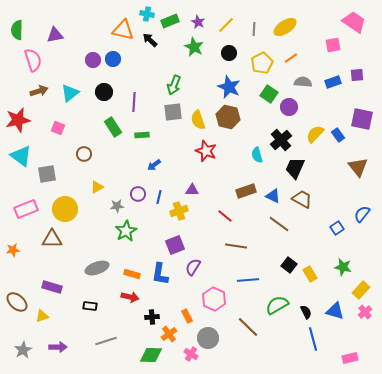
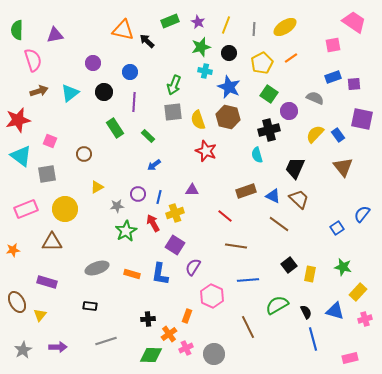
cyan cross at (147, 14): moved 58 px right, 57 px down
yellow line at (226, 25): rotated 24 degrees counterclockwise
black arrow at (150, 40): moved 3 px left, 1 px down
green star at (194, 47): moved 7 px right; rotated 30 degrees clockwise
blue circle at (113, 59): moved 17 px right, 13 px down
purple circle at (93, 60): moved 3 px down
purple square at (357, 75): moved 3 px left, 9 px down
gray semicircle at (303, 82): moved 12 px right, 16 px down; rotated 18 degrees clockwise
blue rectangle at (333, 82): moved 5 px up
purple circle at (289, 107): moved 4 px down
green rectangle at (113, 127): moved 2 px right, 1 px down
pink square at (58, 128): moved 8 px left, 13 px down
green rectangle at (142, 135): moved 6 px right, 1 px down; rotated 48 degrees clockwise
black cross at (281, 140): moved 12 px left, 10 px up; rotated 25 degrees clockwise
brown triangle at (358, 167): moved 15 px left
brown trapezoid at (302, 199): moved 3 px left; rotated 15 degrees clockwise
yellow cross at (179, 211): moved 4 px left, 2 px down
brown triangle at (52, 239): moved 3 px down
purple square at (175, 245): rotated 36 degrees counterclockwise
black square at (289, 265): rotated 14 degrees clockwise
yellow rectangle at (310, 274): rotated 42 degrees clockwise
purple rectangle at (52, 287): moved 5 px left, 5 px up
yellow rectangle at (361, 290): moved 3 px left, 2 px down
red arrow at (130, 297): moved 23 px right, 74 px up; rotated 132 degrees counterclockwise
pink hexagon at (214, 299): moved 2 px left, 3 px up
brown ellipse at (17, 302): rotated 20 degrees clockwise
pink cross at (365, 312): moved 7 px down; rotated 24 degrees clockwise
yellow triangle at (42, 316): moved 2 px left, 1 px up; rotated 32 degrees counterclockwise
orange rectangle at (187, 316): rotated 48 degrees clockwise
black cross at (152, 317): moved 4 px left, 2 px down
brown line at (248, 327): rotated 20 degrees clockwise
gray circle at (208, 338): moved 6 px right, 16 px down
pink cross at (191, 354): moved 5 px left, 6 px up; rotated 32 degrees clockwise
